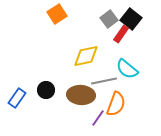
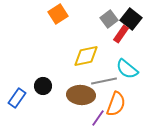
orange square: moved 1 px right
black circle: moved 3 px left, 4 px up
